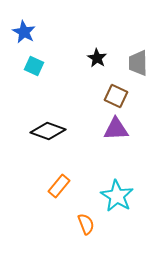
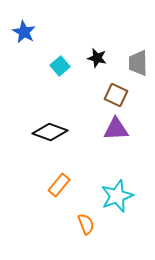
black star: rotated 18 degrees counterclockwise
cyan square: moved 26 px right; rotated 24 degrees clockwise
brown square: moved 1 px up
black diamond: moved 2 px right, 1 px down
orange rectangle: moved 1 px up
cyan star: rotated 20 degrees clockwise
